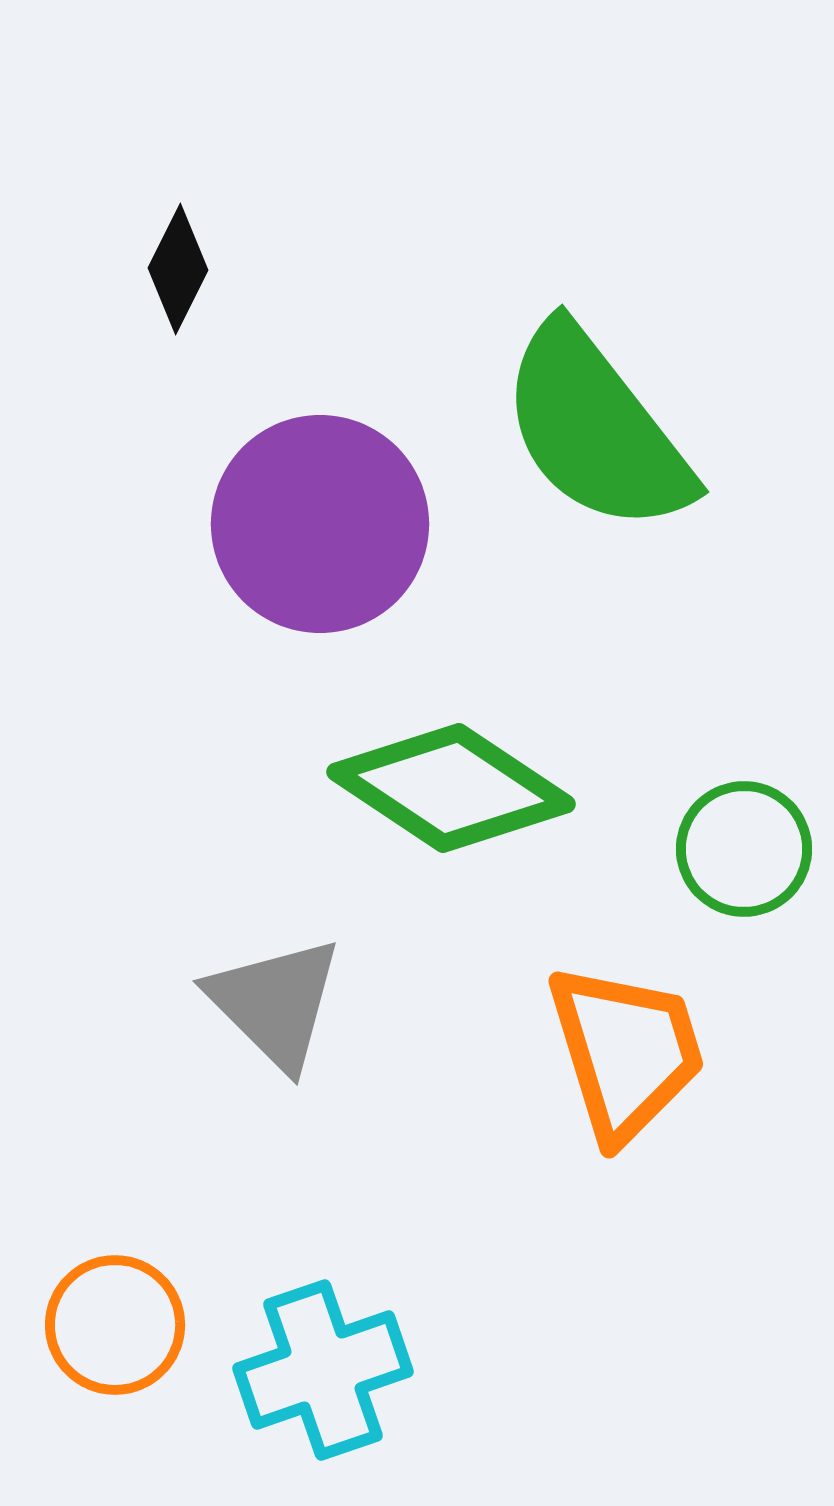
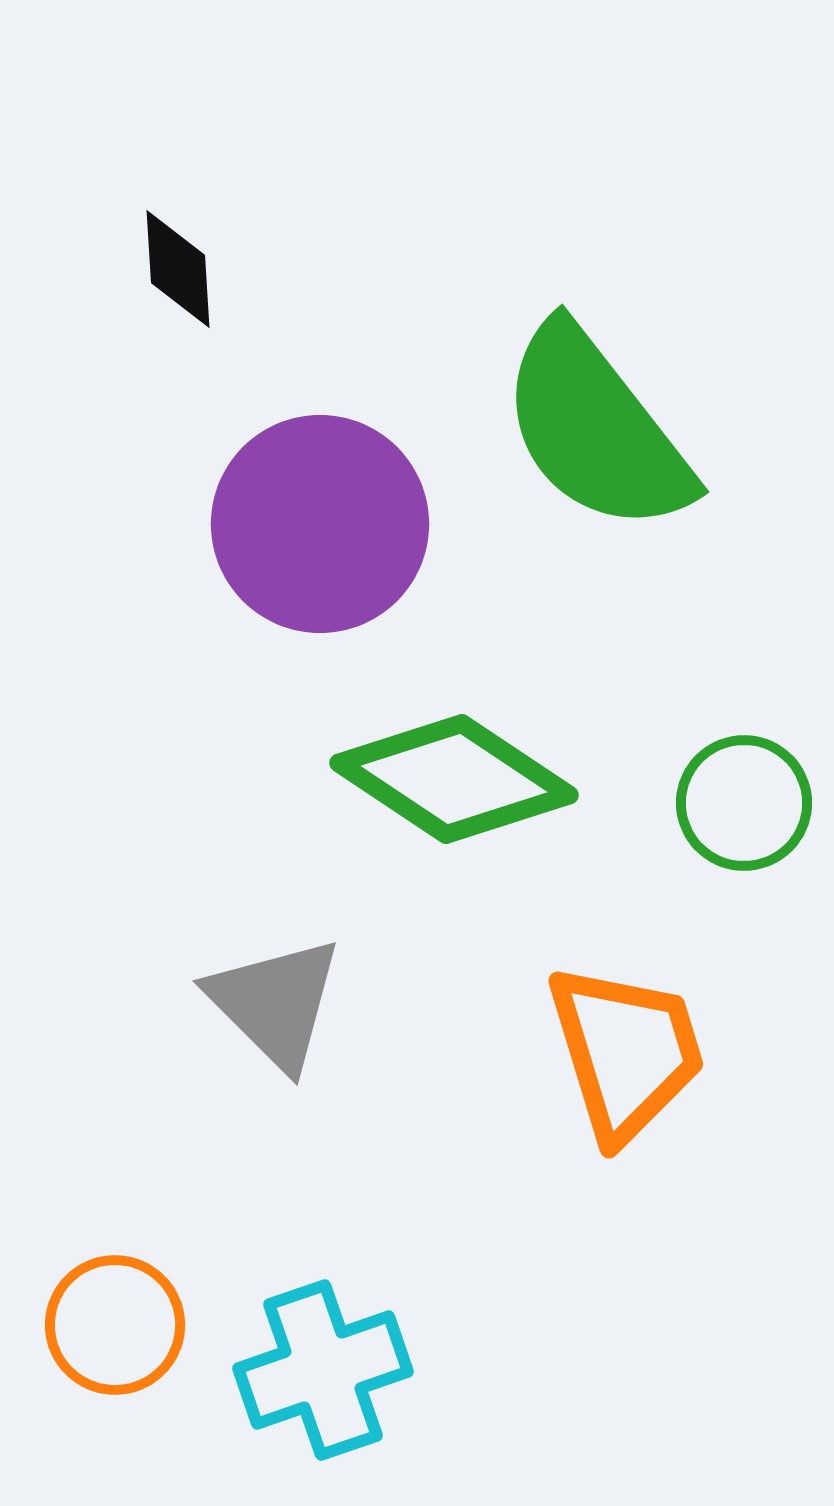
black diamond: rotated 30 degrees counterclockwise
green diamond: moved 3 px right, 9 px up
green circle: moved 46 px up
